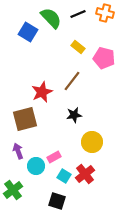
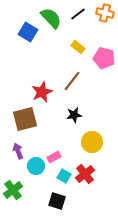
black line: rotated 14 degrees counterclockwise
